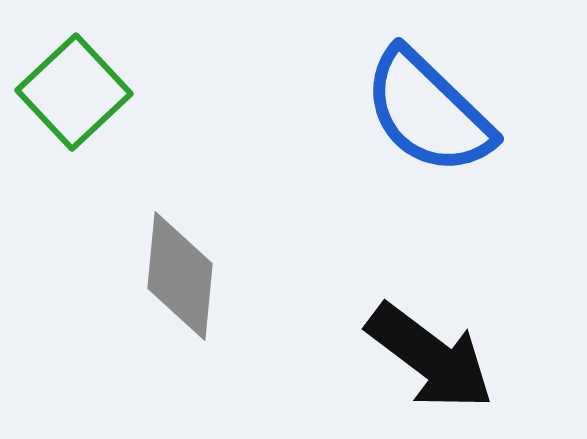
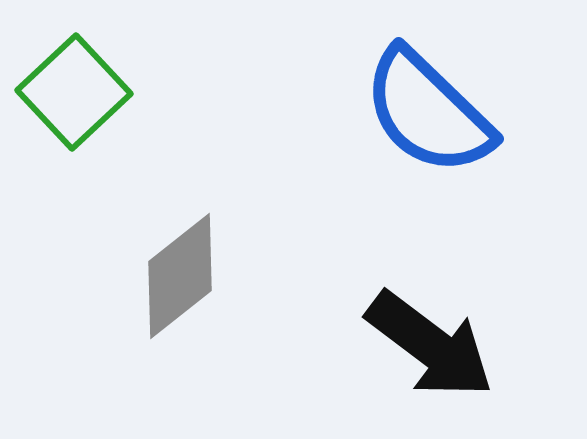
gray diamond: rotated 46 degrees clockwise
black arrow: moved 12 px up
